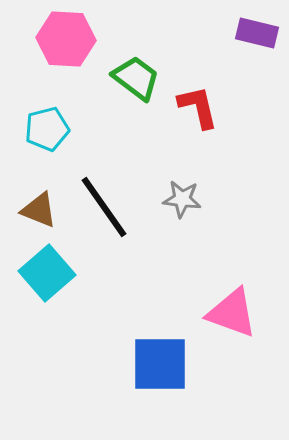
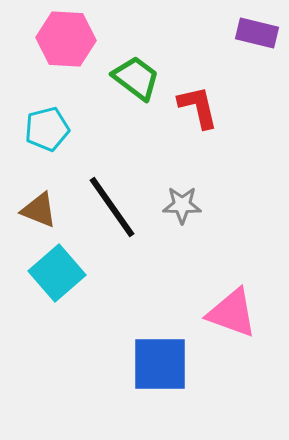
gray star: moved 6 px down; rotated 6 degrees counterclockwise
black line: moved 8 px right
cyan square: moved 10 px right
